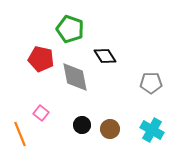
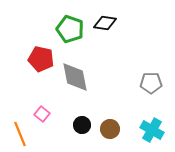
black diamond: moved 33 px up; rotated 50 degrees counterclockwise
pink square: moved 1 px right, 1 px down
